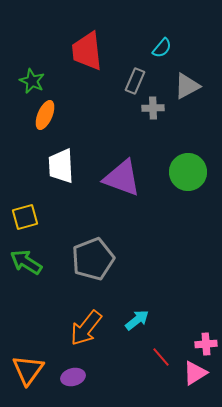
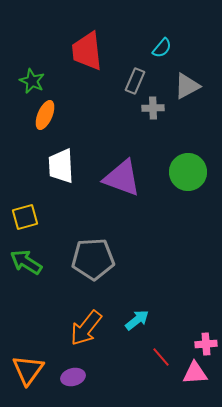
gray pentagon: rotated 18 degrees clockwise
pink triangle: rotated 28 degrees clockwise
